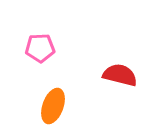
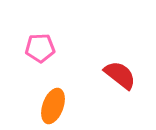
red semicircle: rotated 24 degrees clockwise
